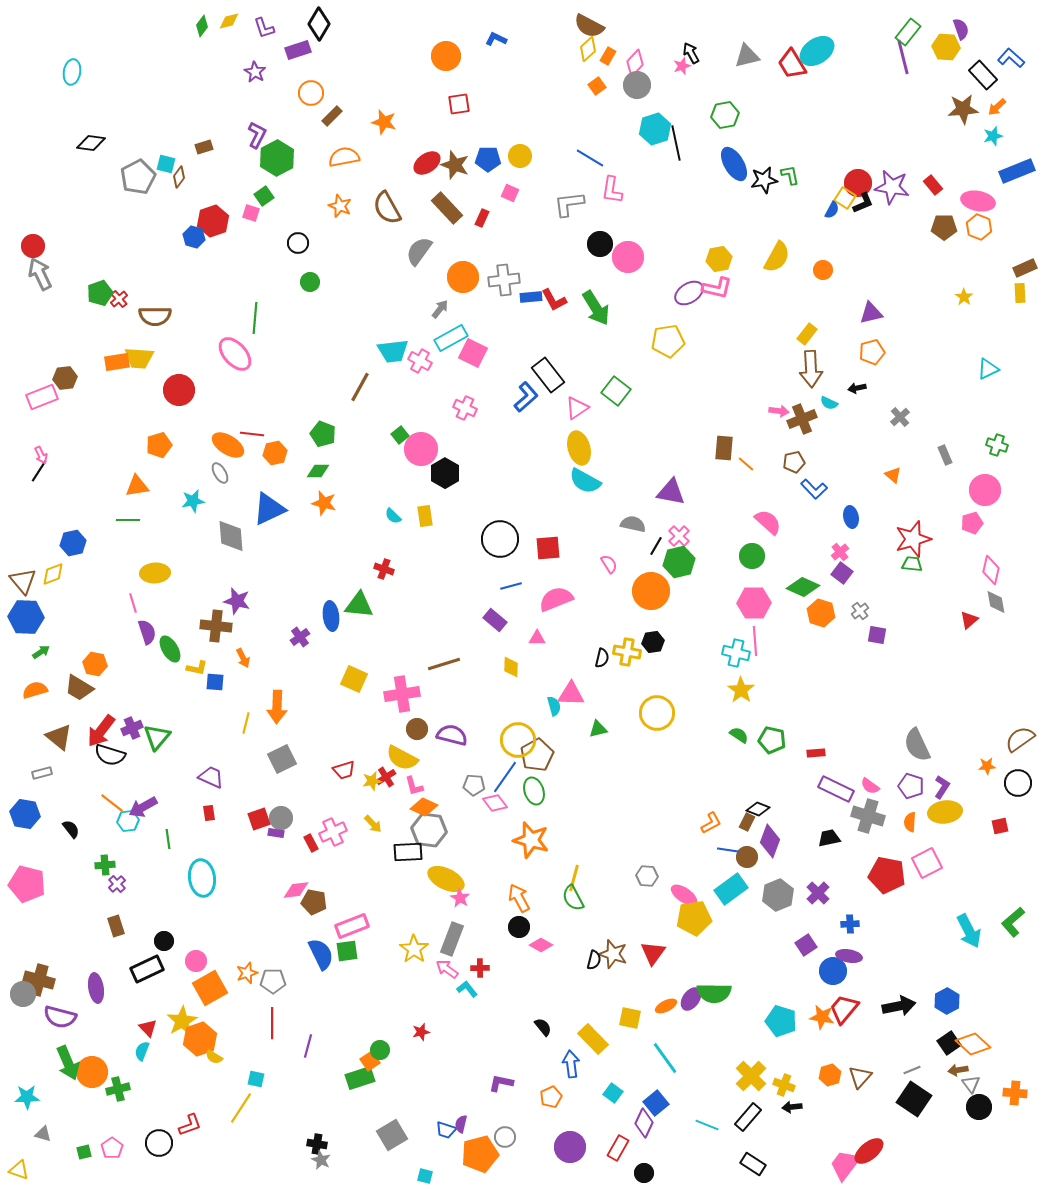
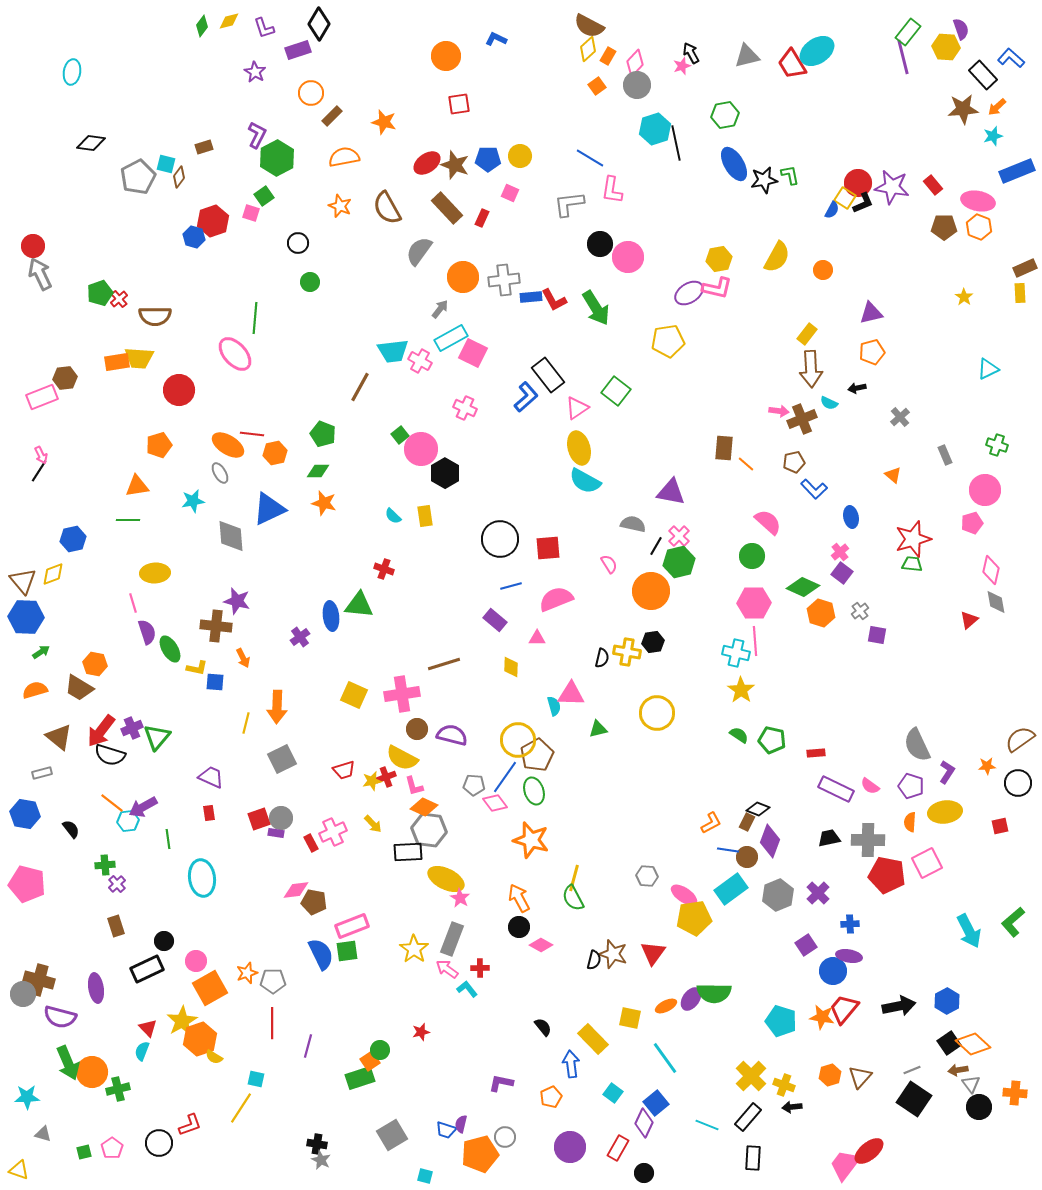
blue hexagon at (73, 543): moved 4 px up
yellow square at (354, 679): moved 16 px down
red cross at (386, 777): rotated 12 degrees clockwise
purple L-shape at (942, 787): moved 5 px right, 15 px up
gray cross at (868, 816): moved 24 px down; rotated 16 degrees counterclockwise
black rectangle at (753, 1164): moved 6 px up; rotated 60 degrees clockwise
